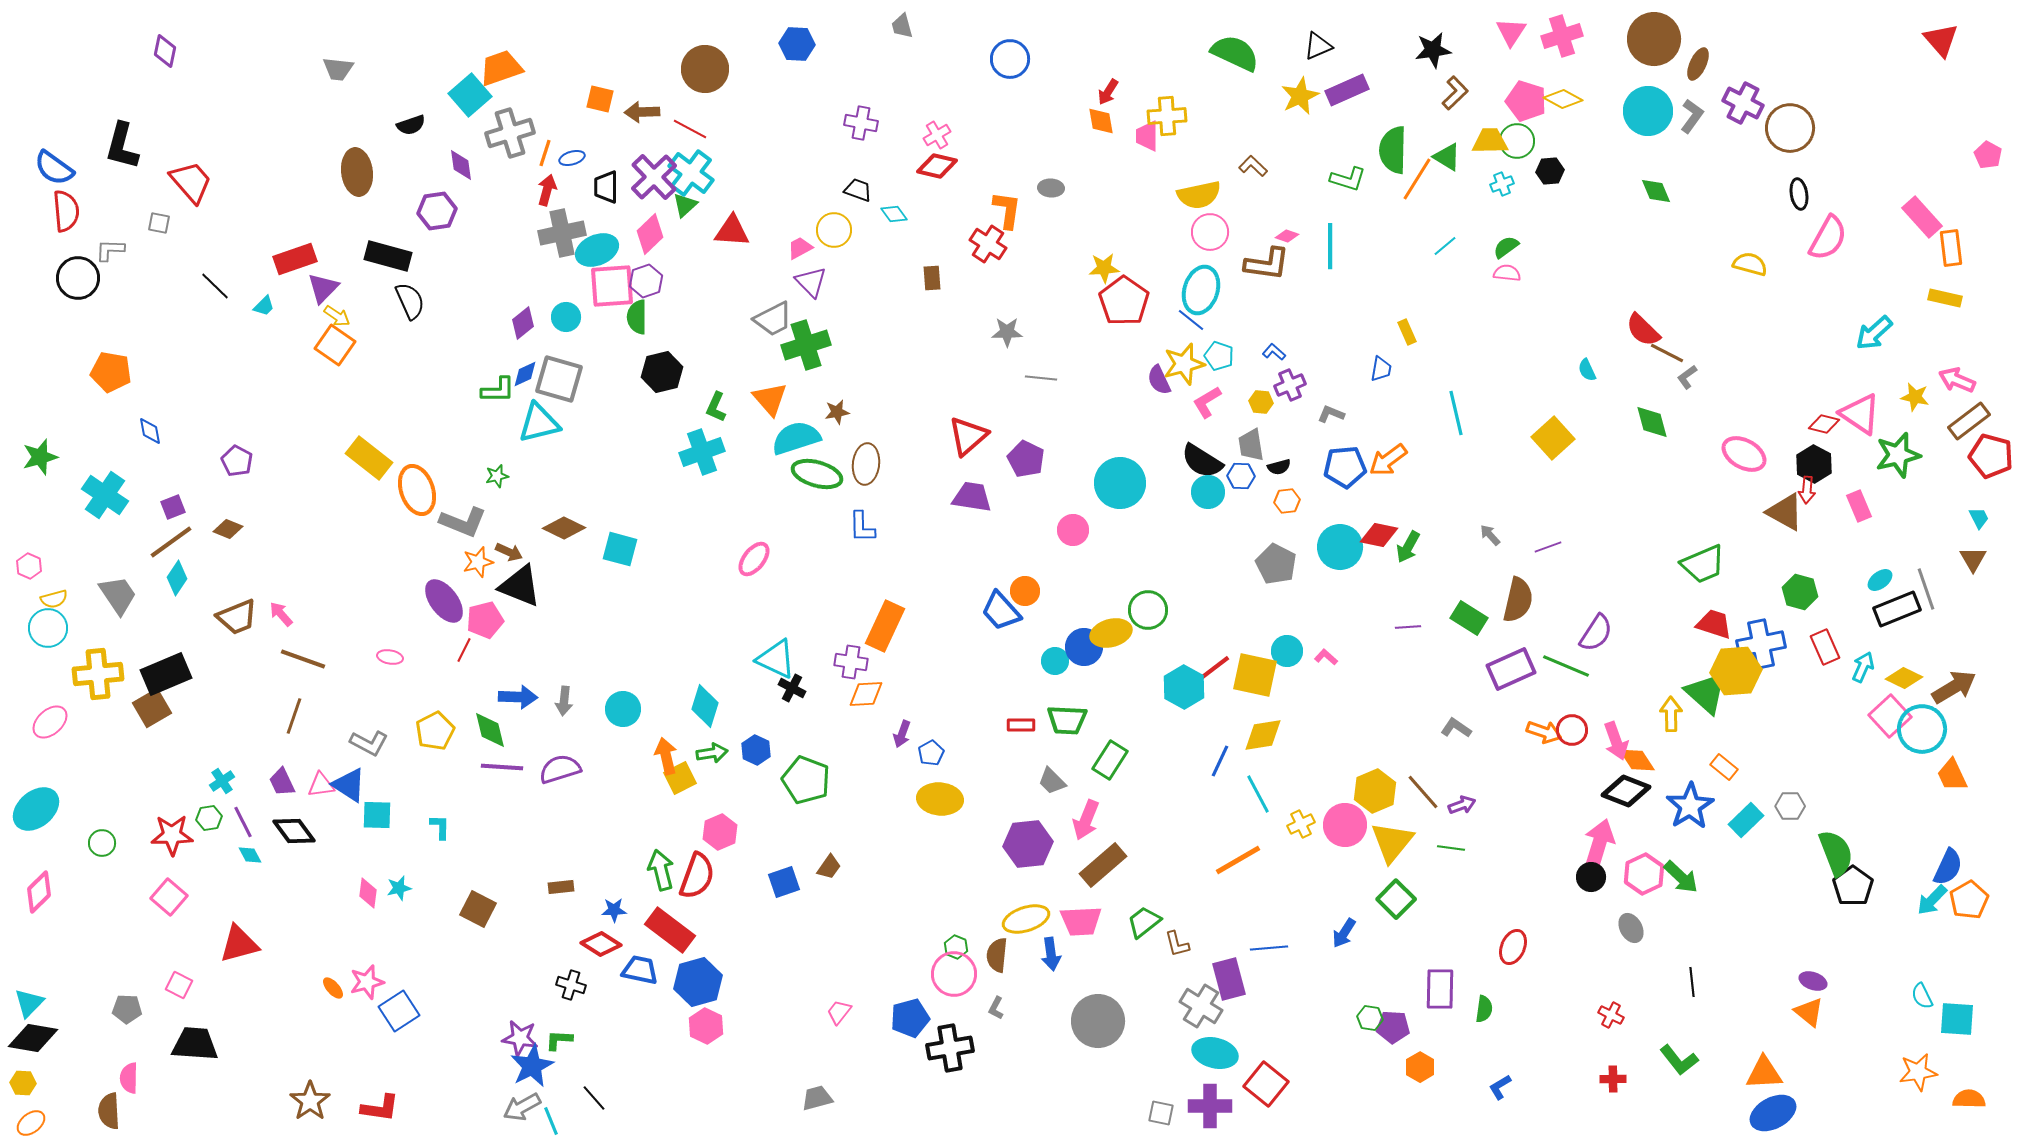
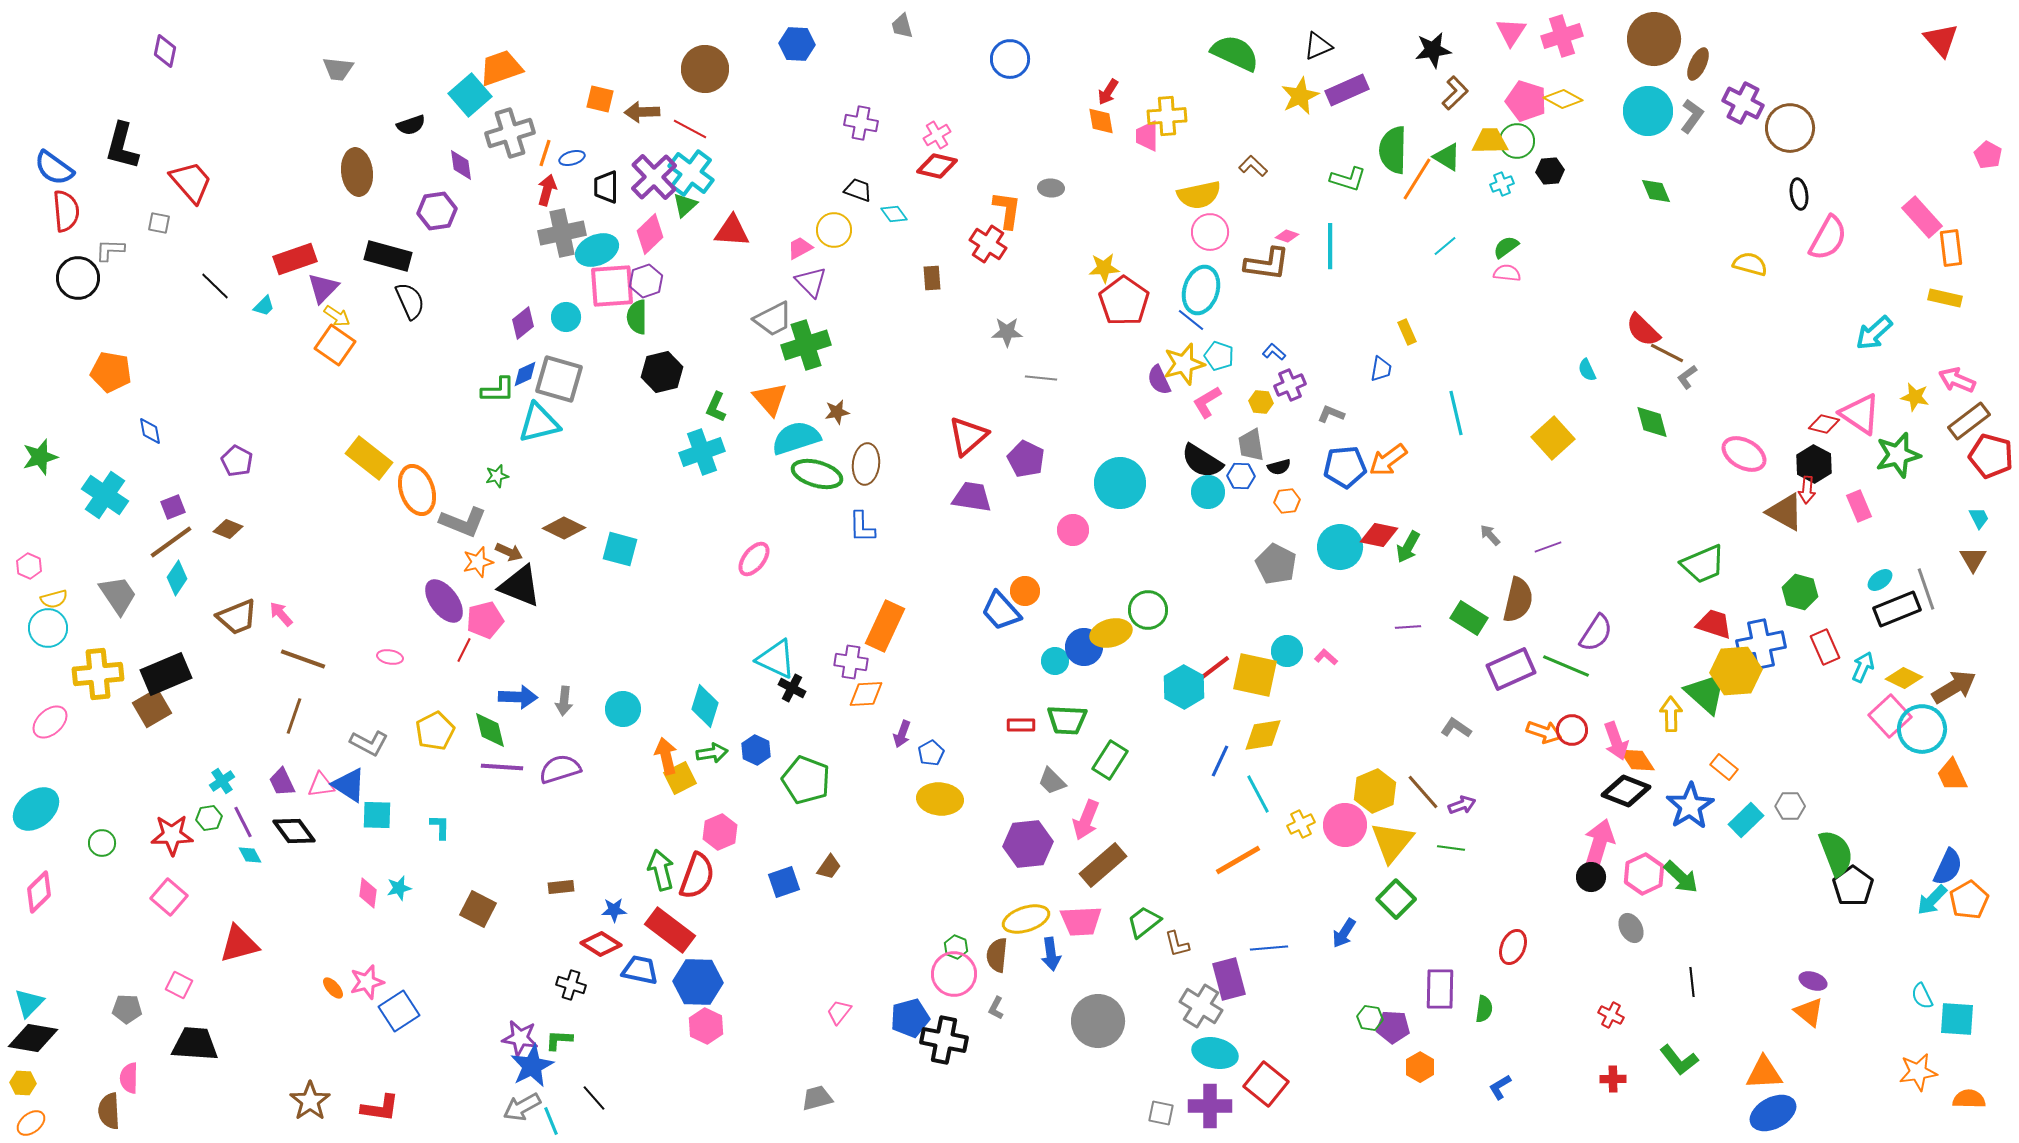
blue hexagon at (698, 982): rotated 18 degrees clockwise
black cross at (950, 1048): moved 6 px left, 8 px up; rotated 21 degrees clockwise
